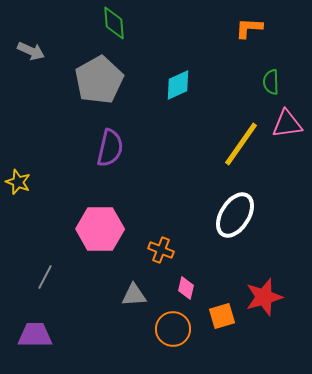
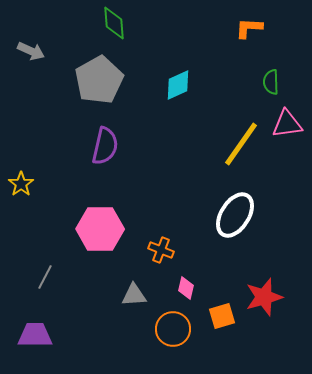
purple semicircle: moved 5 px left, 2 px up
yellow star: moved 3 px right, 2 px down; rotated 15 degrees clockwise
